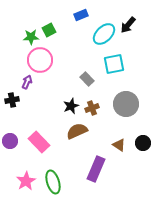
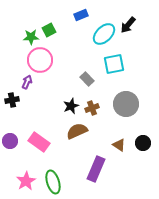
pink rectangle: rotated 10 degrees counterclockwise
